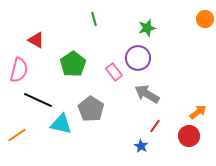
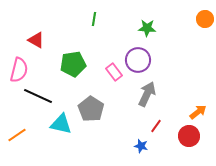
green line: rotated 24 degrees clockwise
green star: rotated 18 degrees clockwise
purple circle: moved 2 px down
green pentagon: rotated 25 degrees clockwise
gray arrow: rotated 85 degrees clockwise
black line: moved 4 px up
red line: moved 1 px right
blue star: rotated 16 degrees counterclockwise
